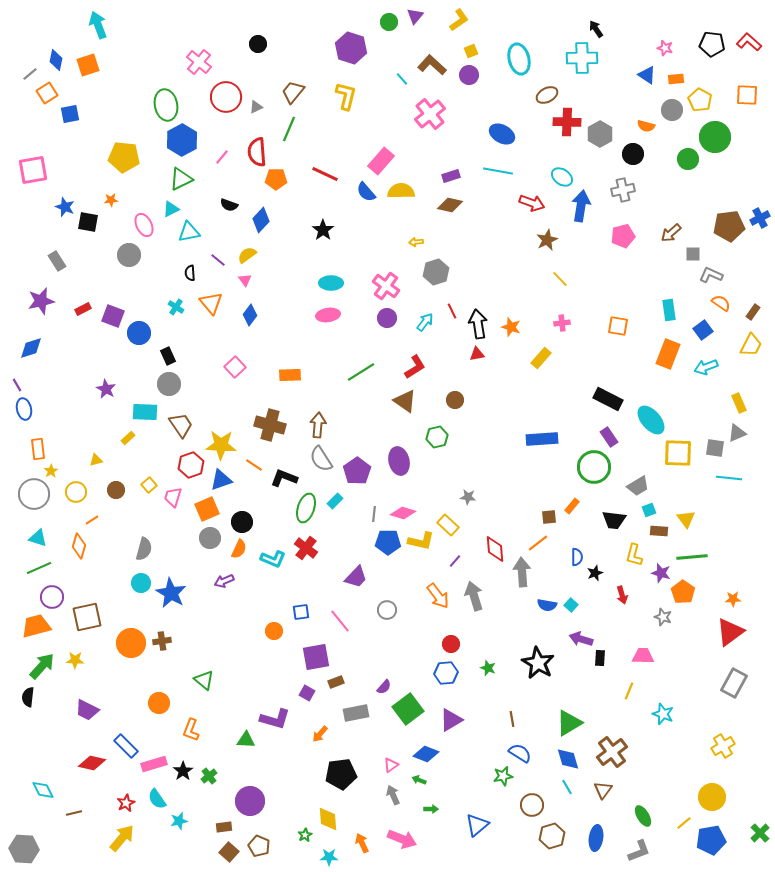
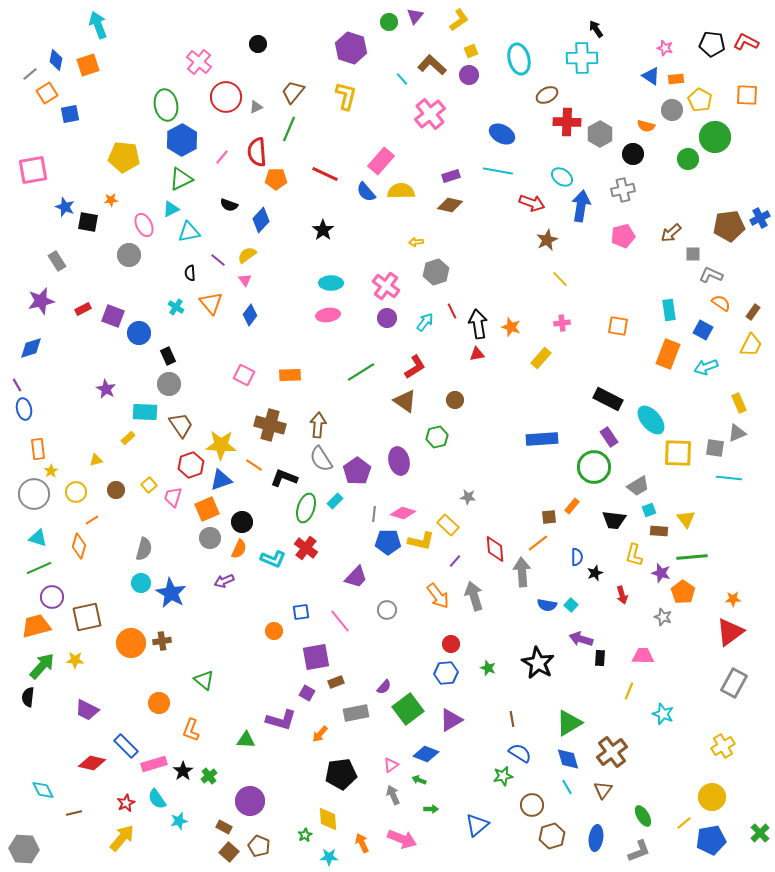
red L-shape at (749, 42): moved 3 px left; rotated 15 degrees counterclockwise
blue triangle at (647, 75): moved 4 px right, 1 px down
blue square at (703, 330): rotated 24 degrees counterclockwise
pink square at (235, 367): moved 9 px right, 8 px down; rotated 20 degrees counterclockwise
purple L-shape at (275, 719): moved 6 px right, 1 px down
brown rectangle at (224, 827): rotated 35 degrees clockwise
